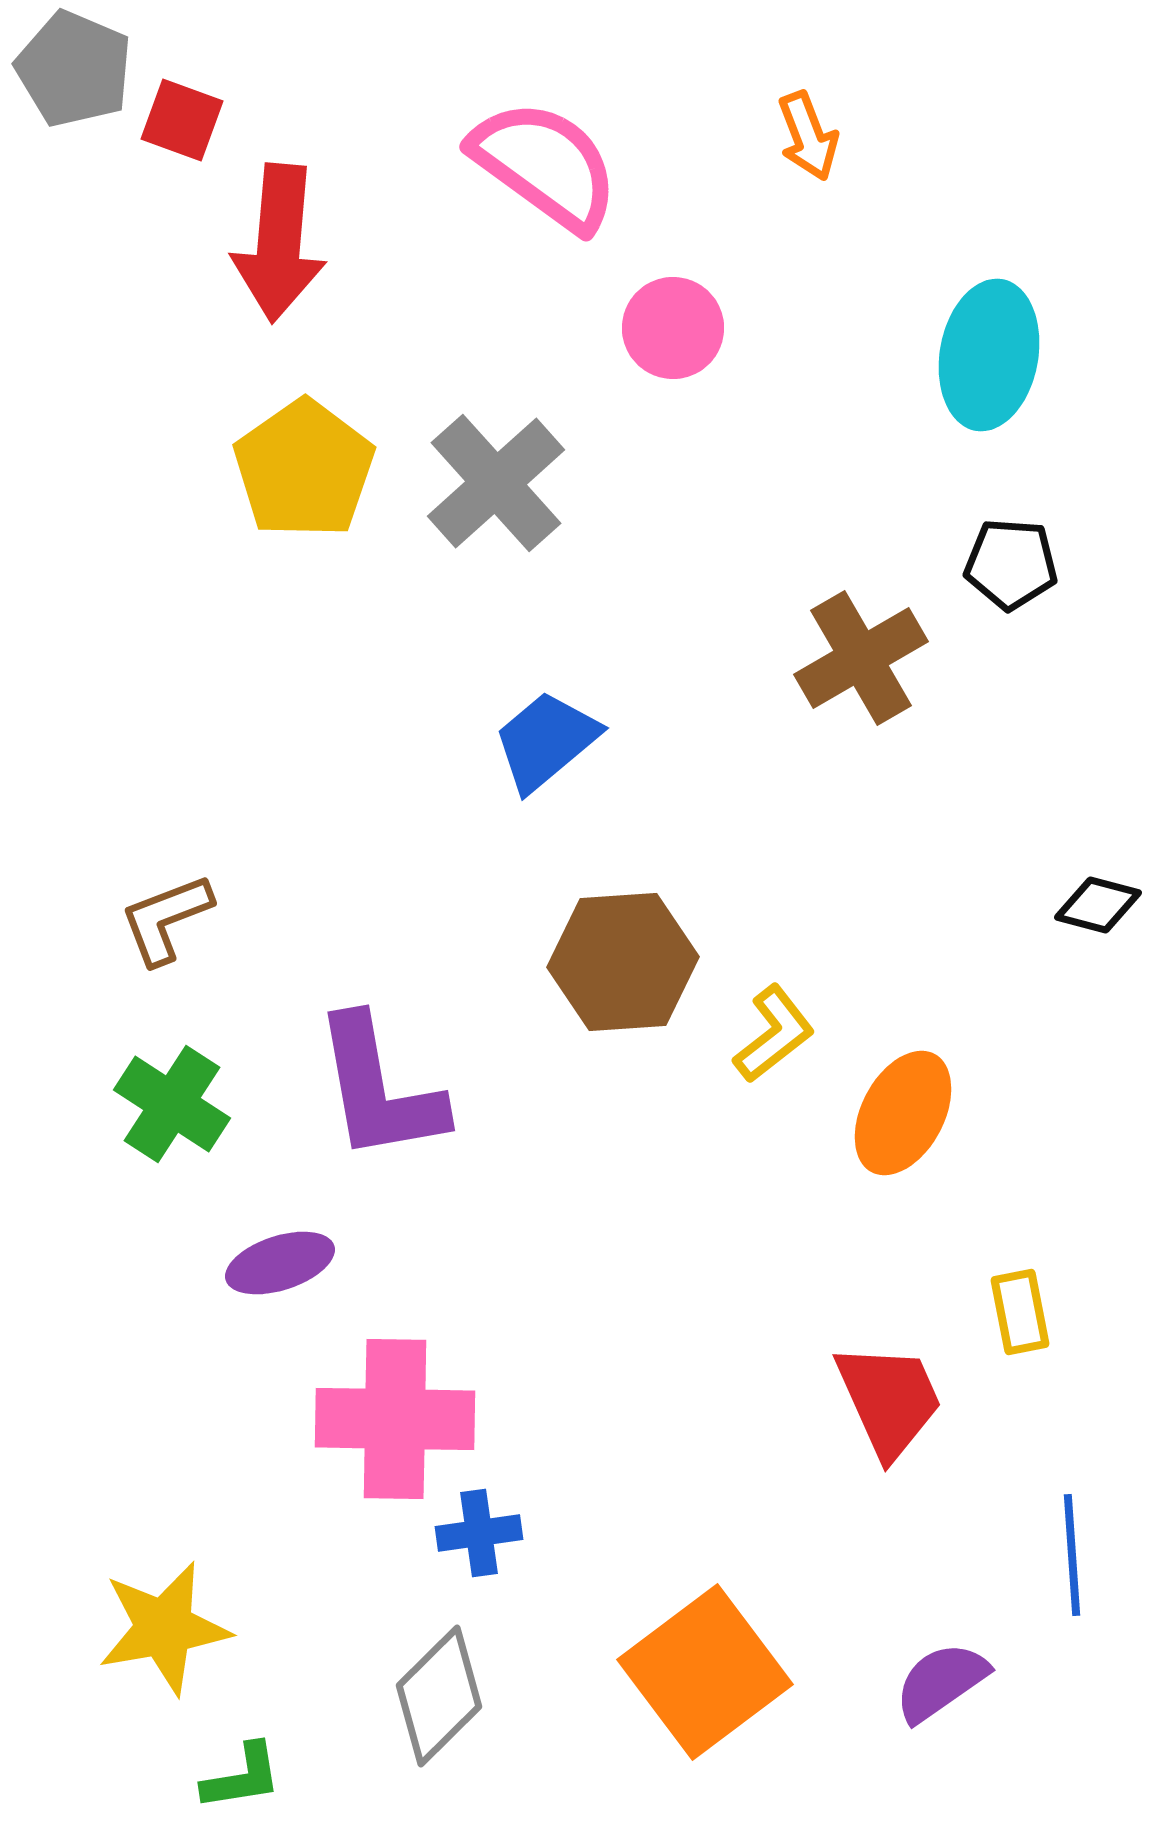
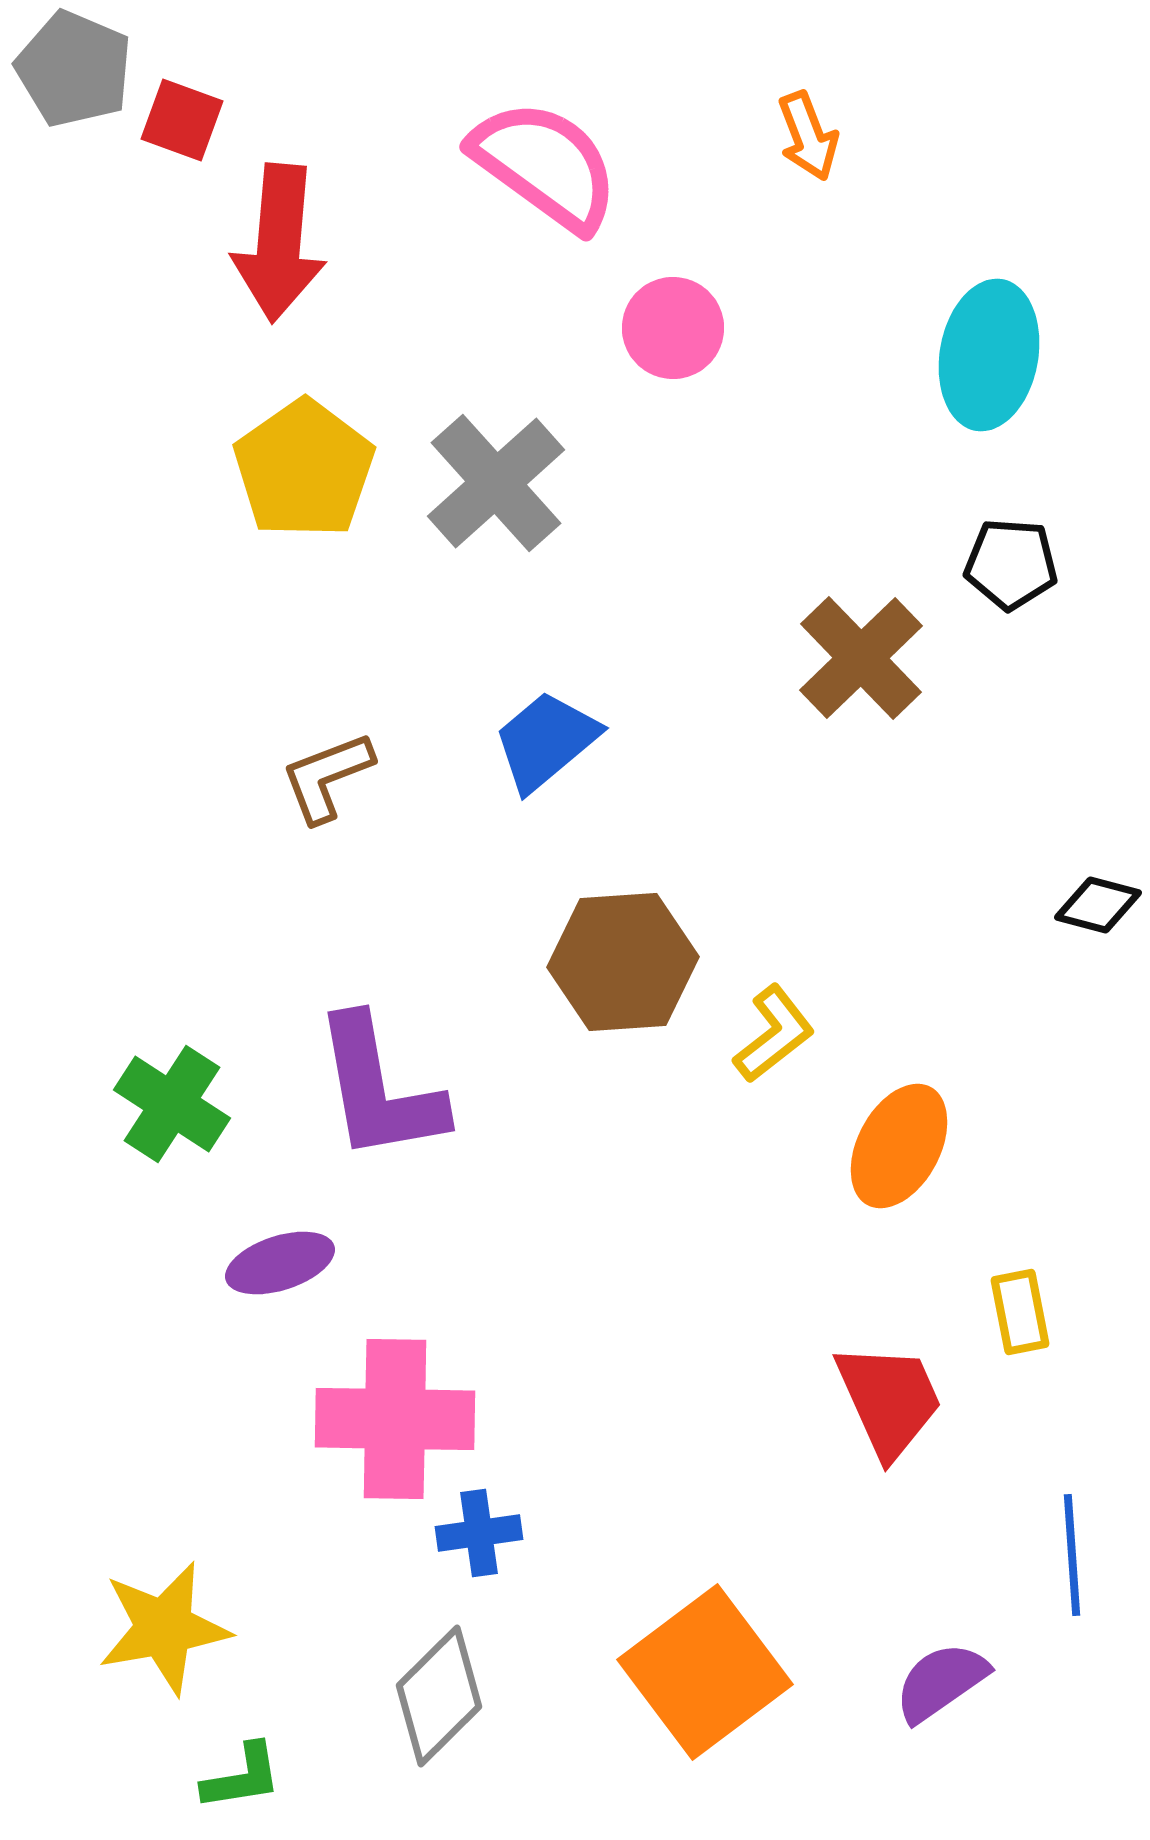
brown cross: rotated 14 degrees counterclockwise
brown L-shape: moved 161 px right, 142 px up
orange ellipse: moved 4 px left, 33 px down
